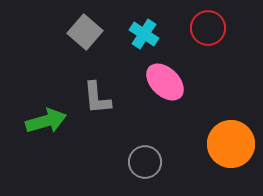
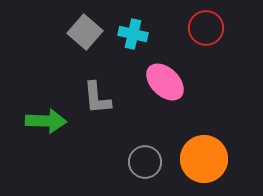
red circle: moved 2 px left
cyan cross: moved 11 px left; rotated 20 degrees counterclockwise
green arrow: rotated 18 degrees clockwise
orange circle: moved 27 px left, 15 px down
